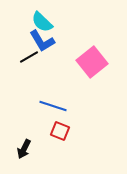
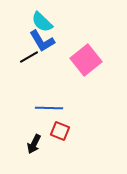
pink square: moved 6 px left, 2 px up
blue line: moved 4 px left, 2 px down; rotated 16 degrees counterclockwise
black arrow: moved 10 px right, 5 px up
